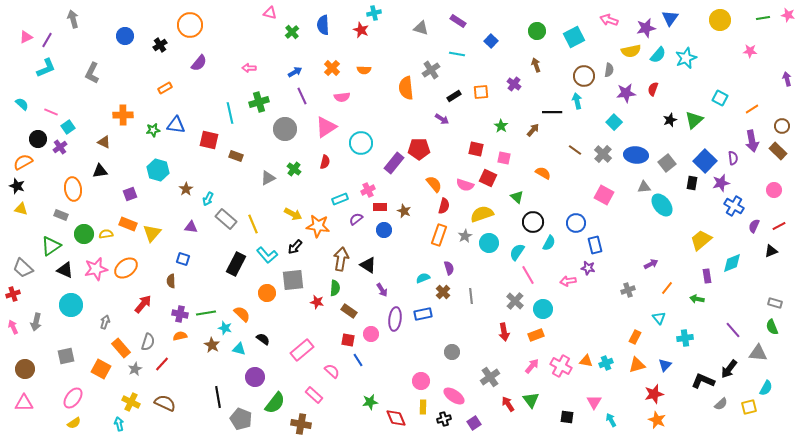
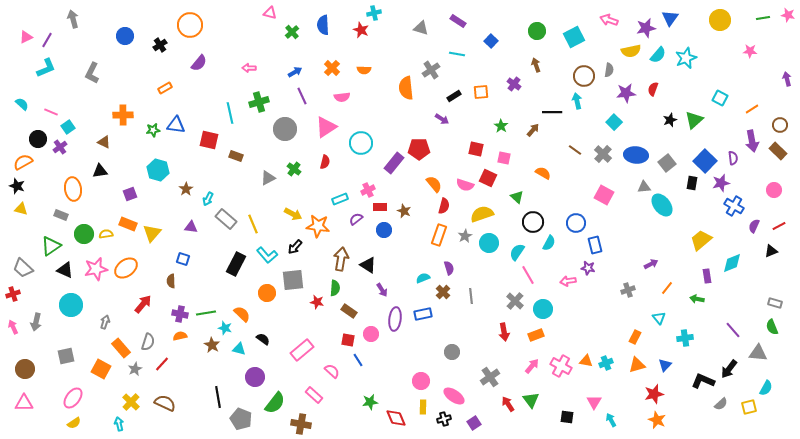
brown circle at (782, 126): moved 2 px left, 1 px up
yellow cross at (131, 402): rotated 18 degrees clockwise
